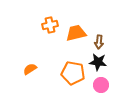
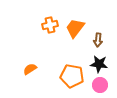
orange trapezoid: moved 1 px left, 5 px up; rotated 40 degrees counterclockwise
brown arrow: moved 1 px left, 2 px up
black star: moved 1 px right, 2 px down
orange pentagon: moved 1 px left, 3 px down
pink circle: moved 1 px left
